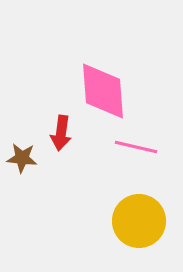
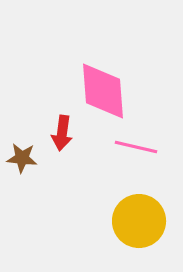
red arrow: moved 1 px right
